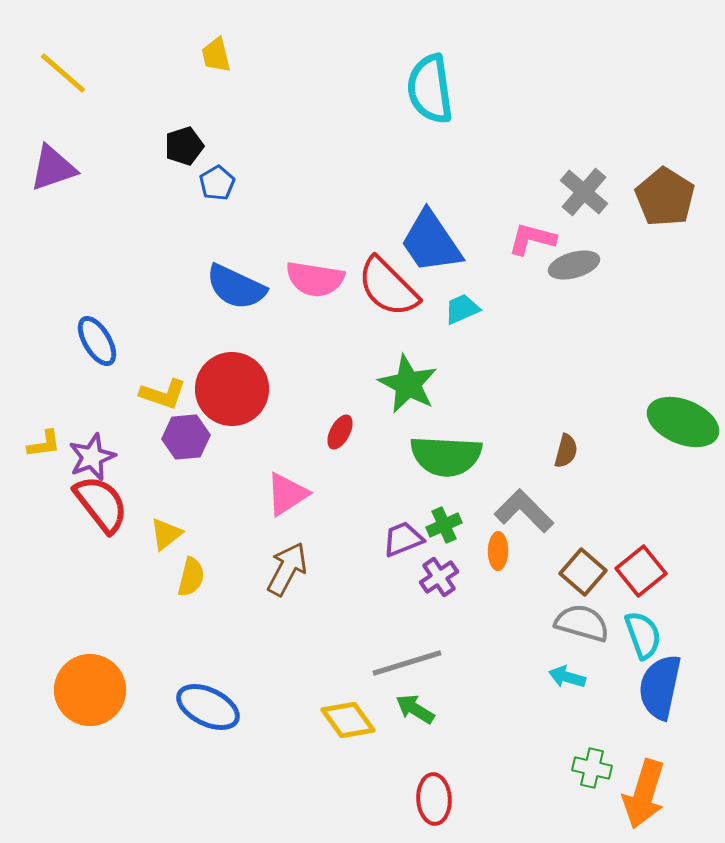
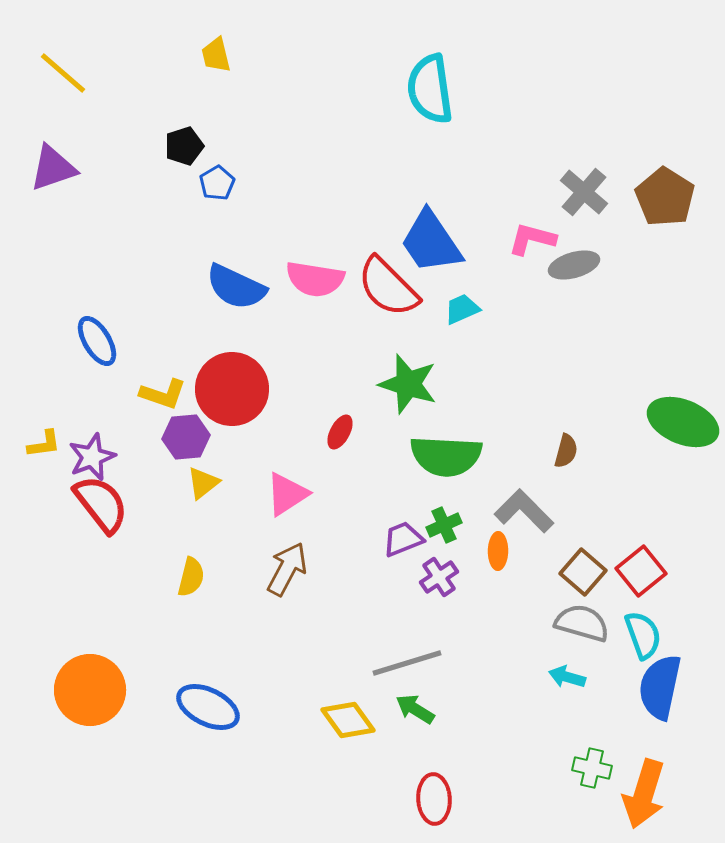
green star at (408, 384): rotated 10 degrees counterclockwise
yellow triangle at (166, 534): moved 37 px right, 51 px up
